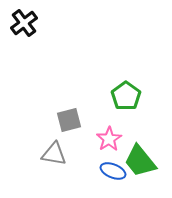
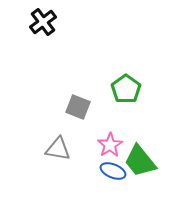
black cross: moved 19 px right, 1 px up
green pentagon: moved 7 px up
gray square: moved 9 px right, 13 px up; rotated 35 degrees clockwise
pink star: moved 1 px right, 6 px down
gray triangle: moved 4 px right, 5 px up
